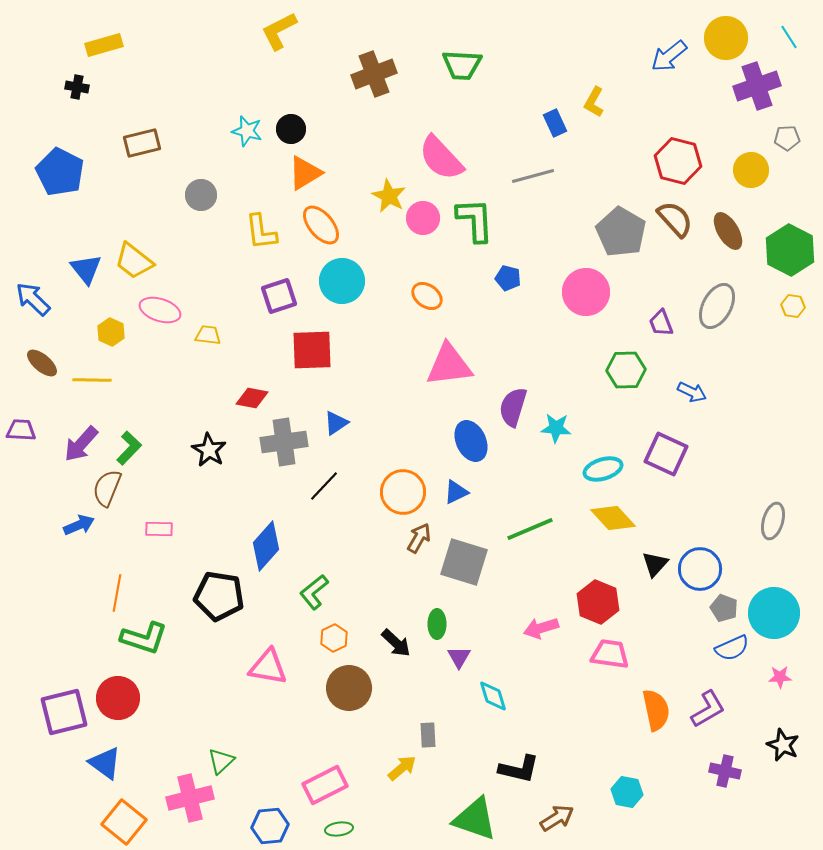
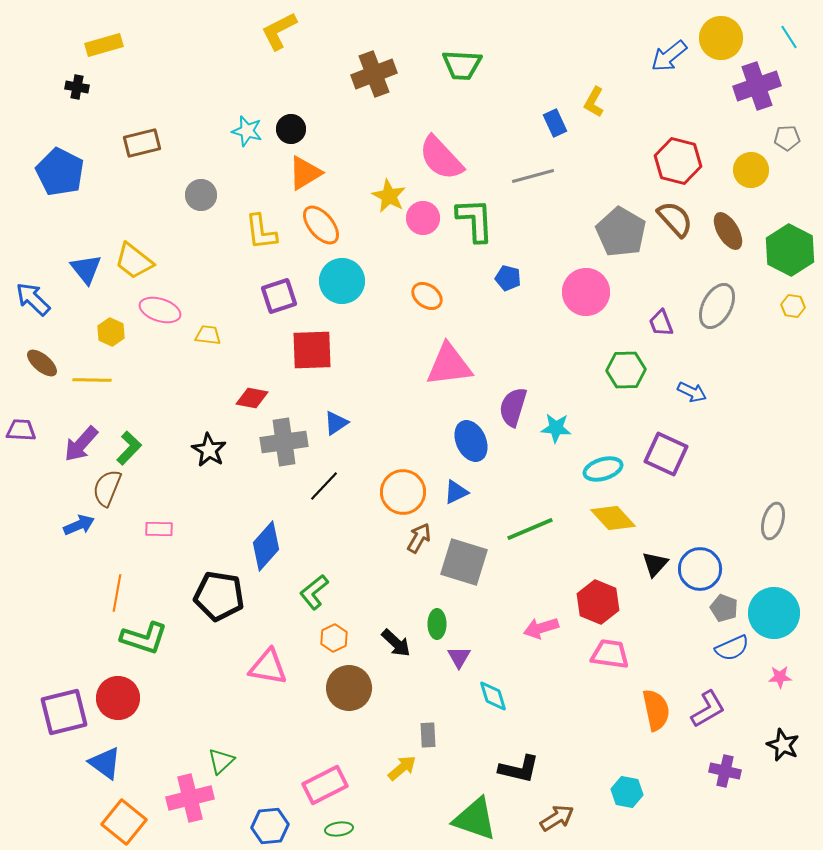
yellow circle at (726, 38): moved 5 px left
